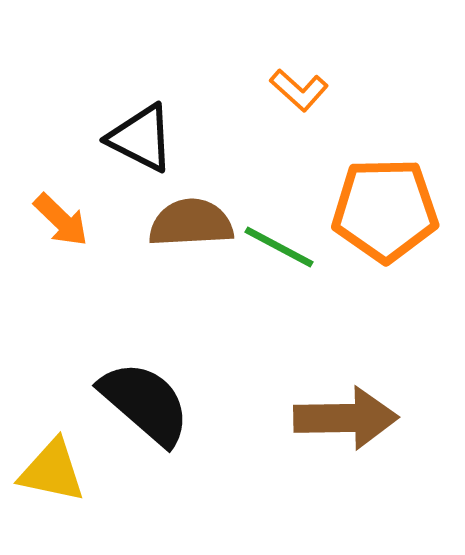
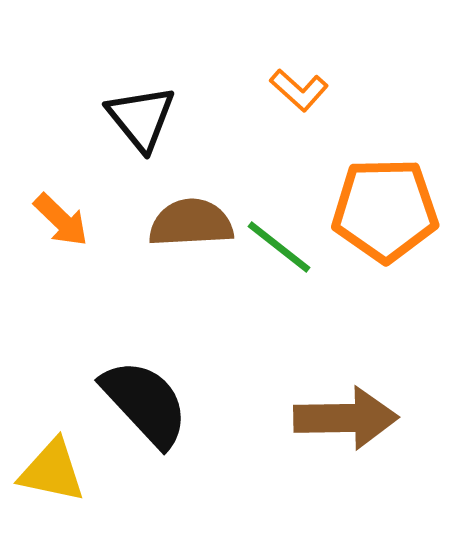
black triangle: moved 20 px up; rotated 24 degrees clockwise
green line: rotated 10 degrees clockwise
black semicircle: rotated 6 degrees clockwise
